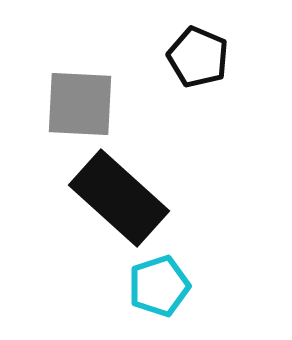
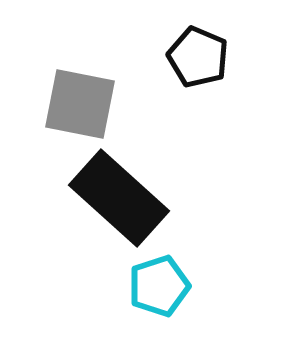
gray square: rotated 8 degrees clockwise
